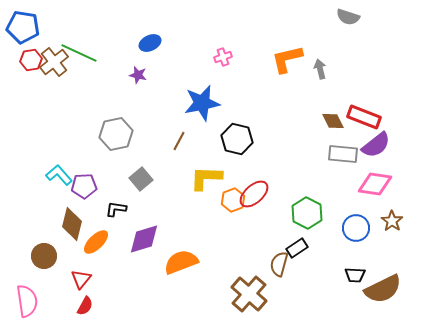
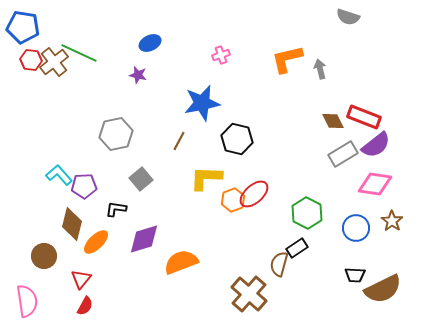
pink cross at (223, 57): moved 2 px left, 2 px up
red hexagon at (31, 60): rotated 15 degrees clockwise
gray rectangle at (343, 154): rotated 36 degrees counterclockwise
